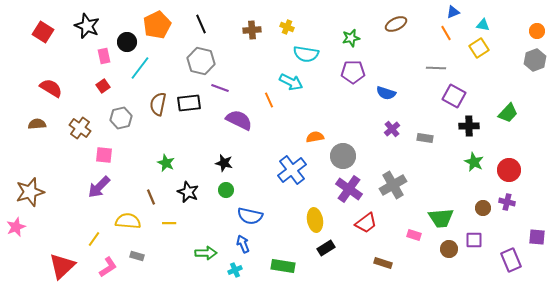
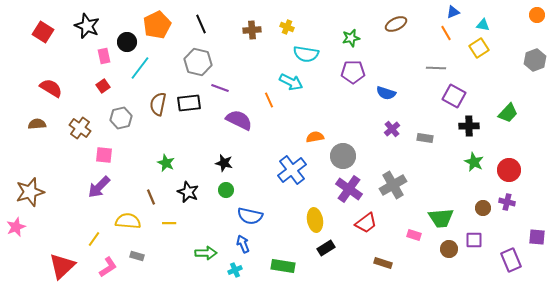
orange circle at (537, 31): moved 16 px up
gray hexagon at (201, 61): moved 3 px left, 1 px down
